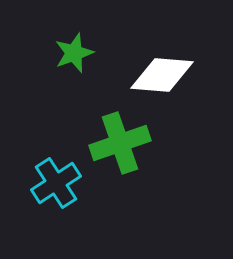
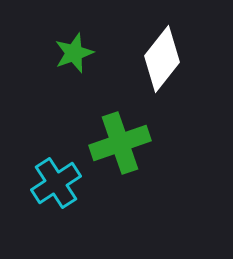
white diamond: moved 16 px up; rotated 56 degrees counterclockwise
